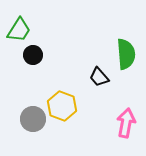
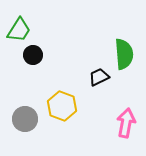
green semicircle: moved 2 px left
black trapezoid: rotated 105 degrees clockwise
gray circle: moved 8 px left
